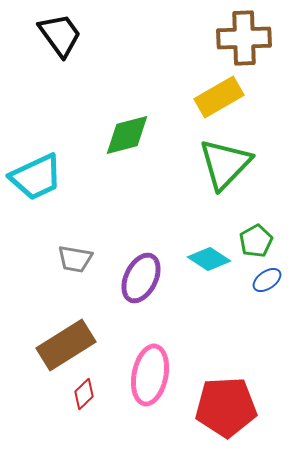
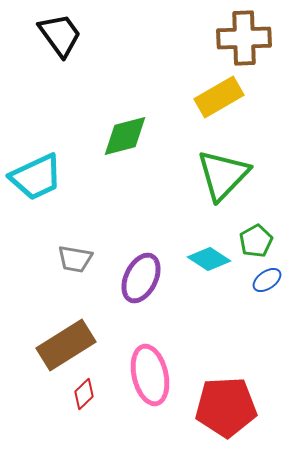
green diamond: moved 2 px left, 1 px down
green triangle: moved 2 px left, 11 px down
pink ellipse: rotated 24 degrees counterclockwise
